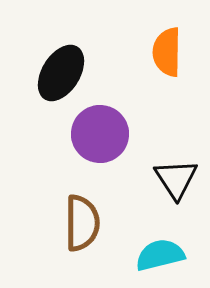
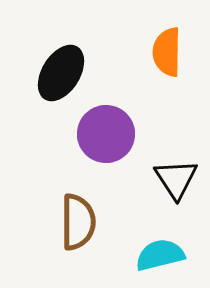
purple circle: moved 6 px right
brown semicircle: moved 4 px left, 1 px up
